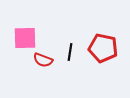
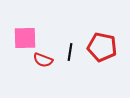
red pentagon: moved 1 px left, 1 px up
